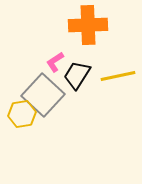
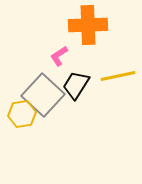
pink L-shape: moved 4 px right, 6 px up
black trapezoid: moved 1 px left, 10 px down
